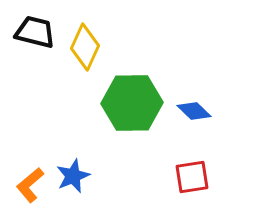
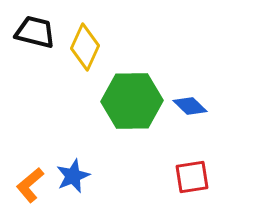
green hexagon: moved 2 px up
blue diamond: moved 4 px left, 5 px up
